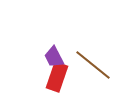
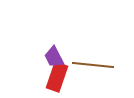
brown line: rotated 33 degrees counterclockwise
